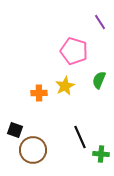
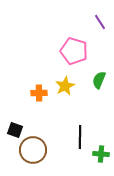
black line: rotated 25 degrees clockwise
